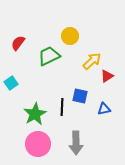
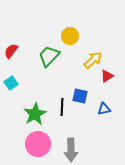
red semicircle: moved 7 px left, 8 px down
green trapezoid: rotated 20 degrees counterclockwise
yellow arrow: moved 1 px right, 1 px up
gray arrow: moved 5 px left, 7 px down
